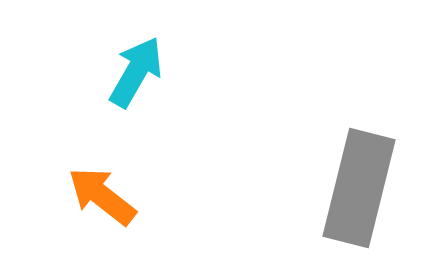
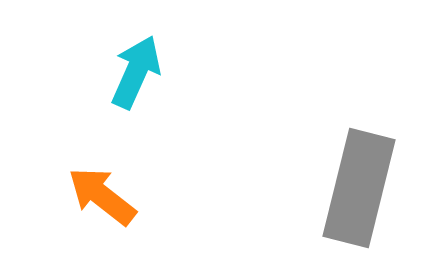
cyan arrow: rotated 6 degrees counterclockwise
